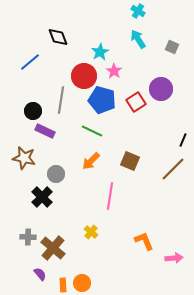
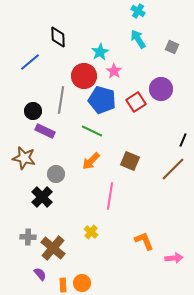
black diamond: rotated 20 degrees clockwise
